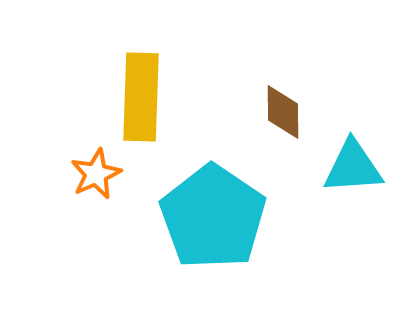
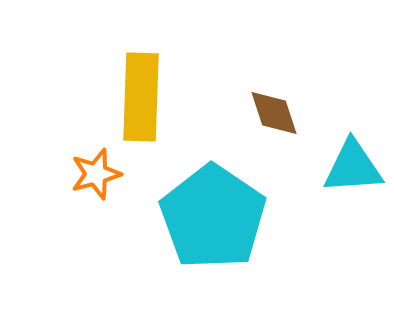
brown diamond: moved 9 px left, 1 px down; rotated 18 degrees counterclockwise
orange star: rotated 9 degrees clockwise
